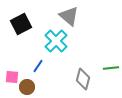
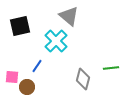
black square: moved 1 px left, 2 px down; rotated 15 degrees clockwise
blue line: moved 1 px left
